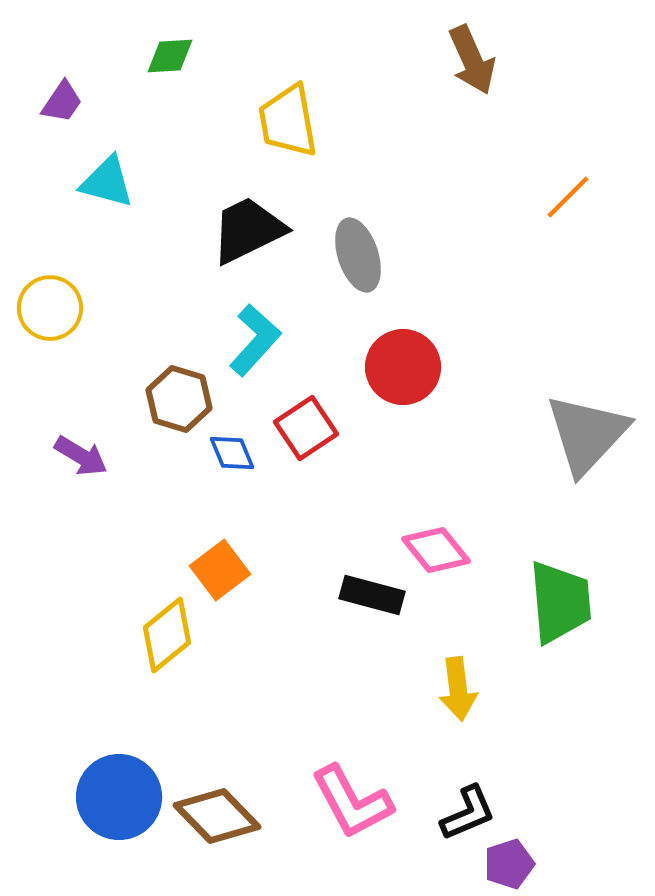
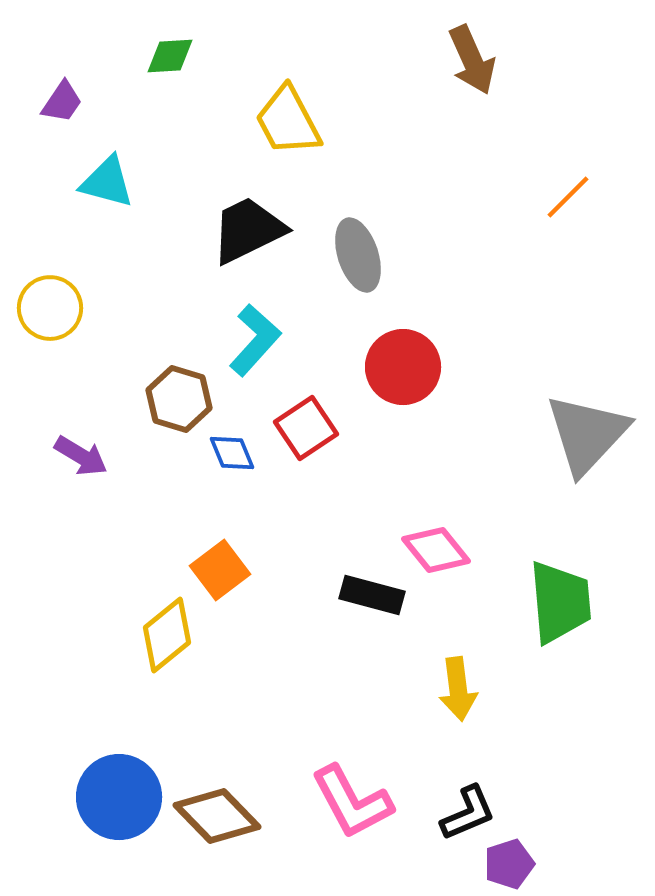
yellow trapezoid: rotated 18 degrees counterclockwise
